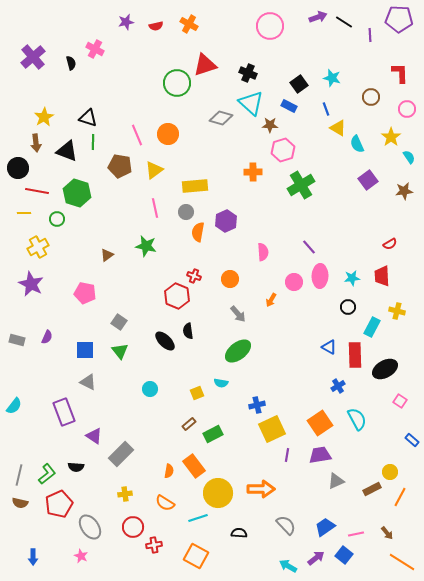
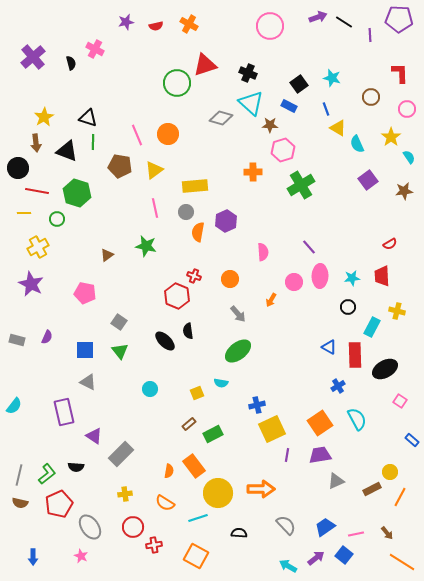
purple rectangle at (64, 412): rotated 8 degrees clockwise
